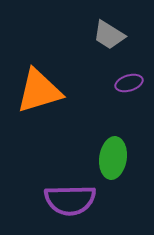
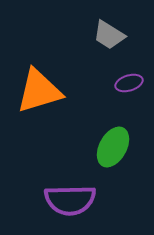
green ellipse: moved 11 px up; rotated 21 degrees clockwise
